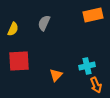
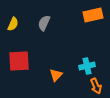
yellow semicircle: moved 5 px up
orange arrow: moved 1 px down
